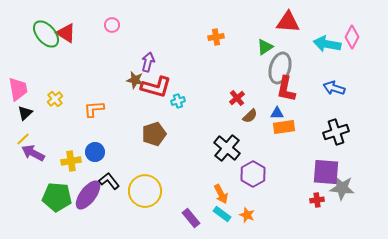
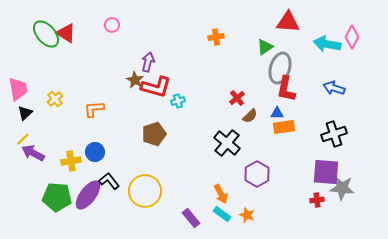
brown star at (135, 80): rotated 18 degrees clockwise
black cross at (336, 132): moved 2 px left, 2 px down
black cross at (227, 148): moved 5 px up
purple hexagon at (253, 174): moved 4 px right
